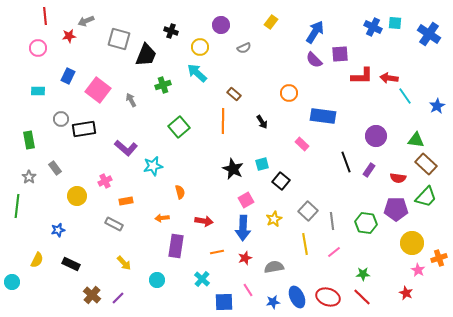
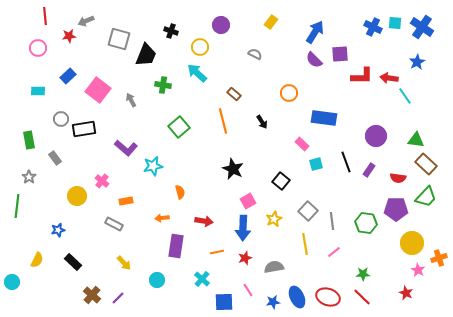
blue cross at (429, 34): moved 7 px left, 7 px up
gray semicircle at (244, 48): moved 11 px right, 6 px down; rotated 128 degrees counterclockwise
blue rectangle at (68, 76): rotated 21 degrees clockwise
green cross at (163, 85): rotated 28 degrees clockwise
blue star at (437, 106): moved 20 px left, 44 px up
blue rectangle at (323, 116): moved 1 px right, 2 px down
orange line at (223, 121): rotated 15 degrees counterclockwise
cyan square at (262, 164): moved 54 px right
gray rectangle at (55, 168): moved 10 px up
pink cross at (105, 181): moved 3 px left; rotated 24 degrees counterclockwise
pink square at (246, 200): moved 2 px right, 1 px down
black rectangle at (71, 264): moved 2 px right, 2 px up; rotated 18 degrees clockwise
